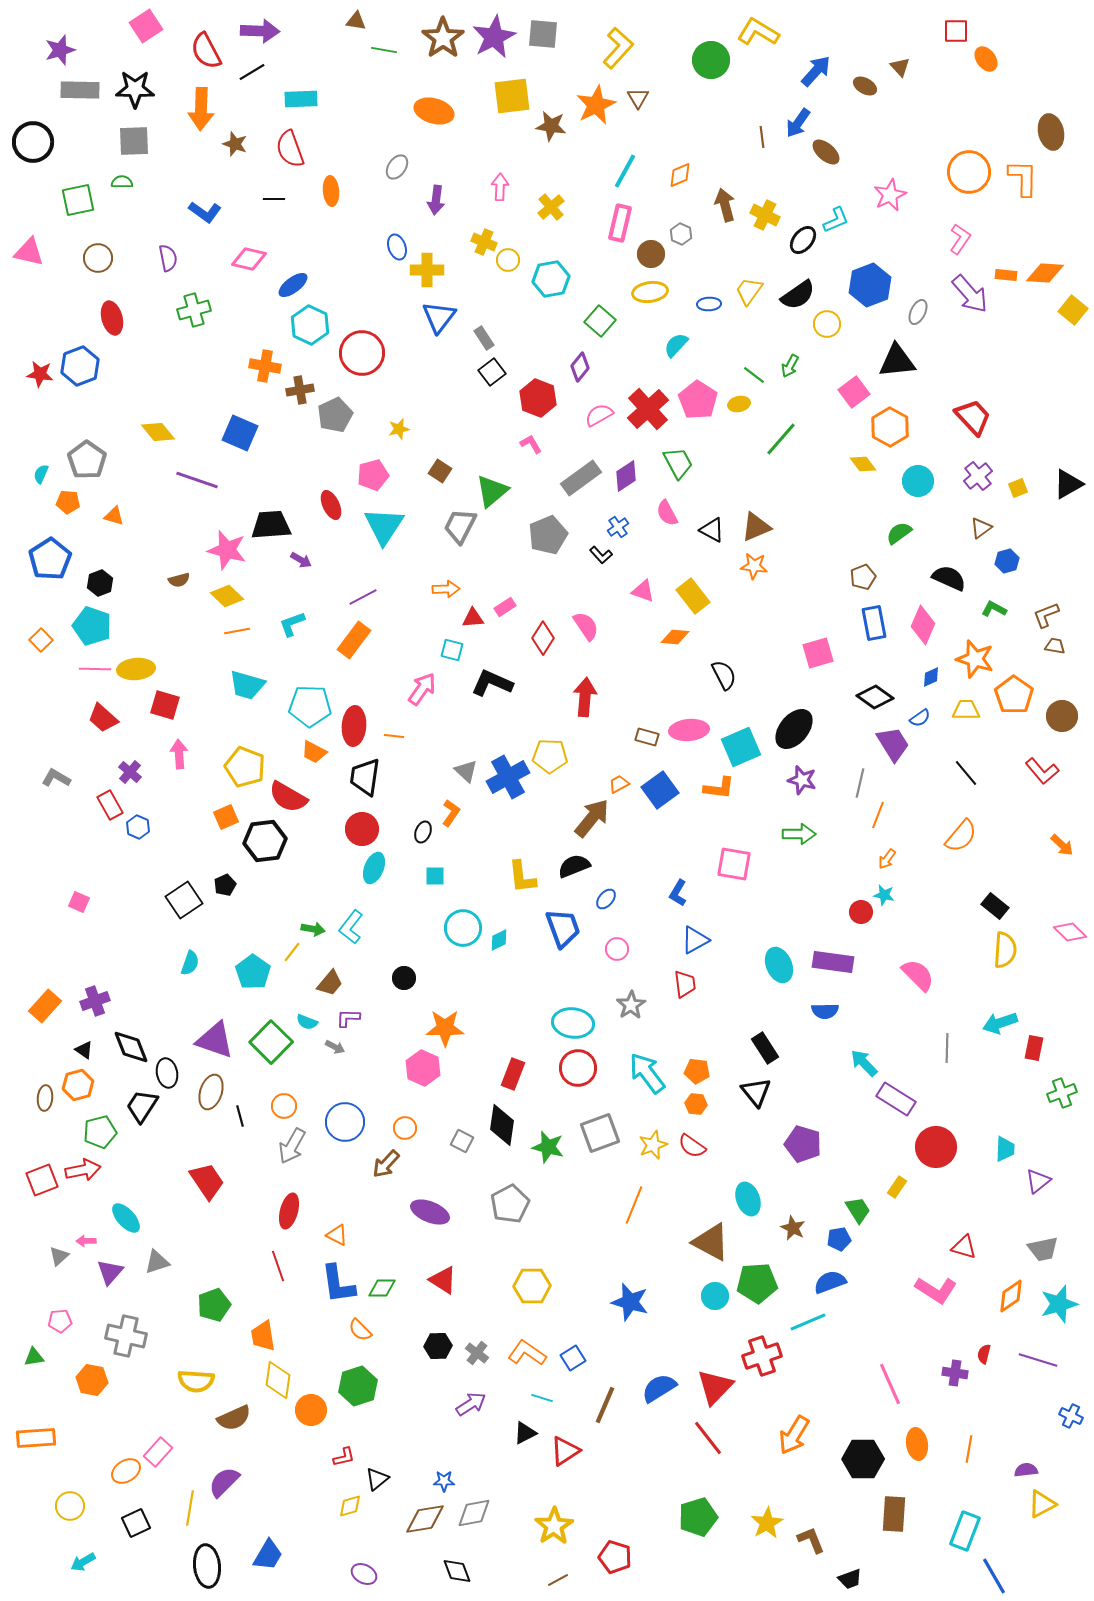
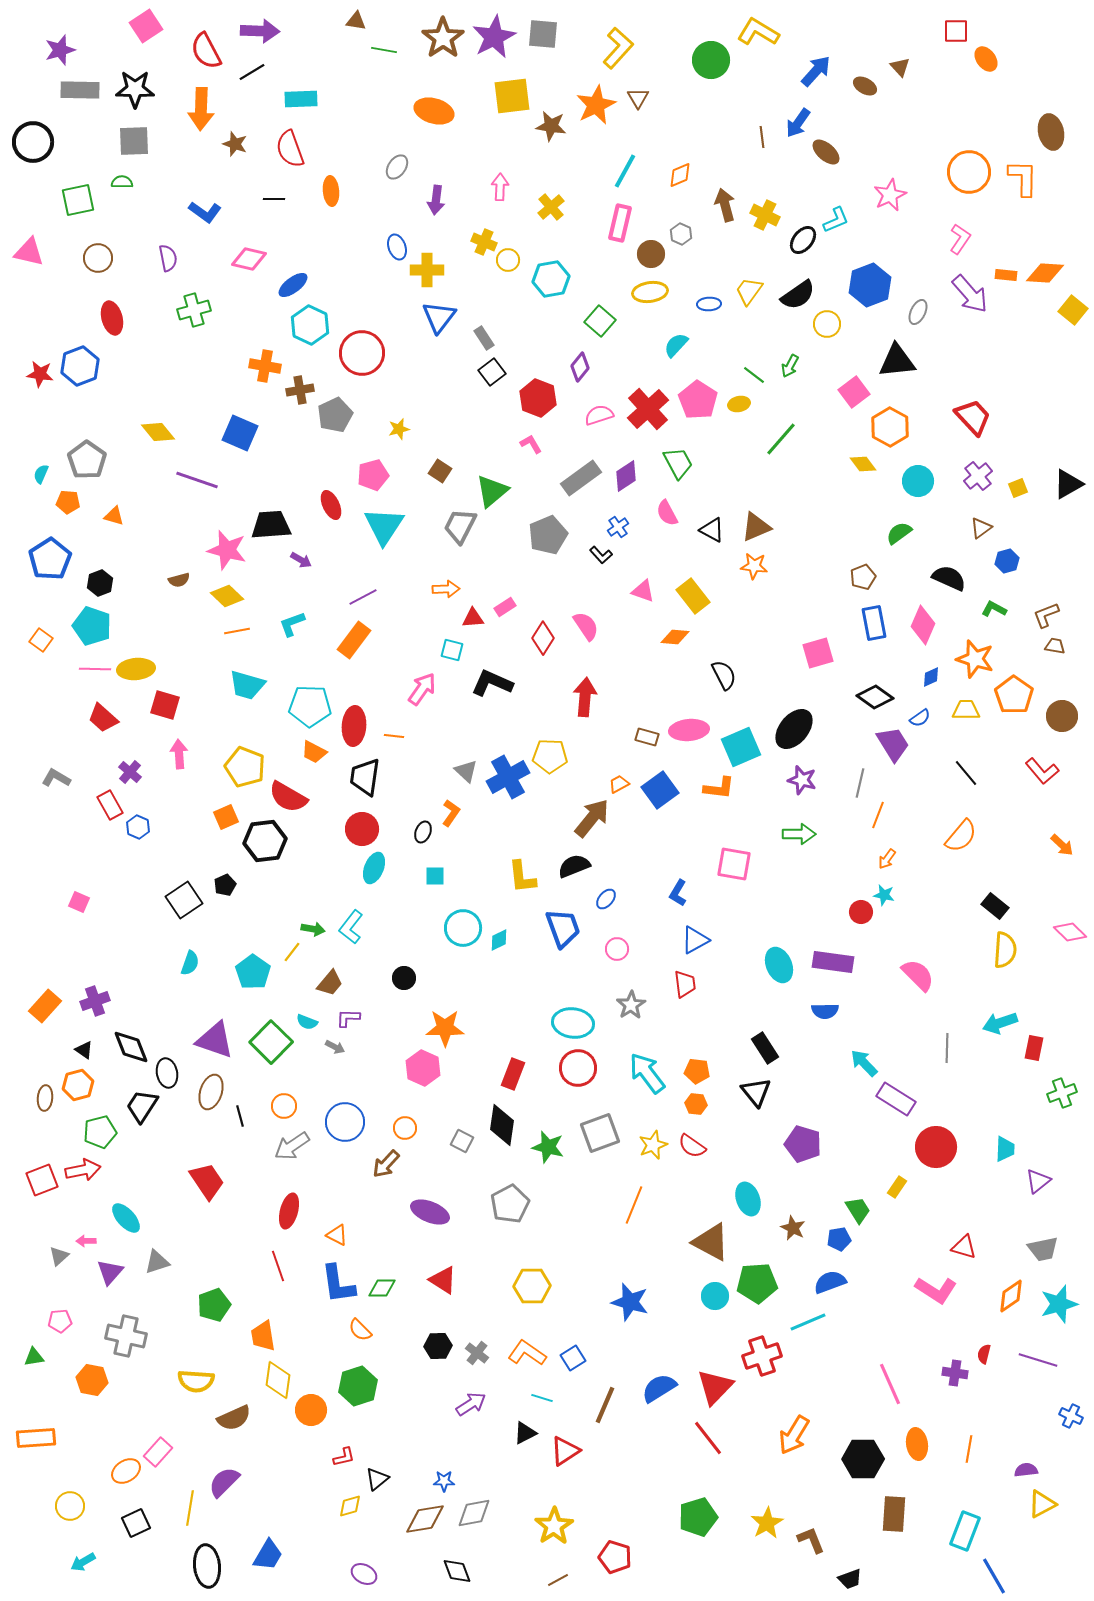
pink semicircle at (599, 415): rotated 12 degrees clockwise
orange square at (41, 640): rotated 10 degrees counterclockwise
gray arrow at (292, 1146): rotated 27 degrees clockwise
